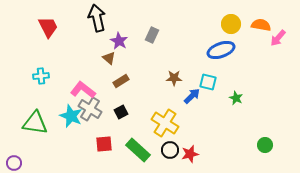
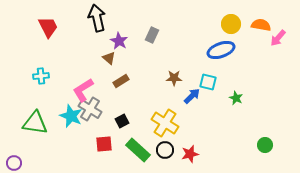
pink L-shape: rotated 70 degrees counterclockwise
black square: moved 1 px right, 9 px down
black circle: moved 5 px left
